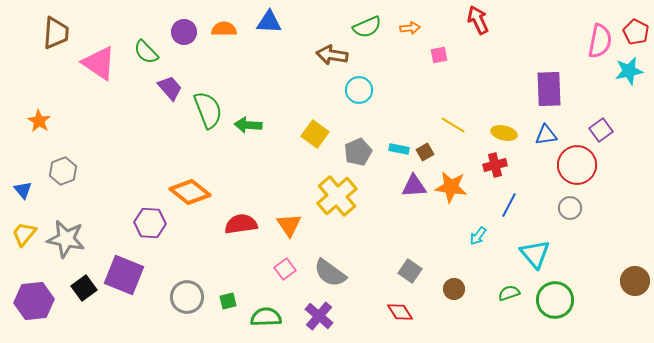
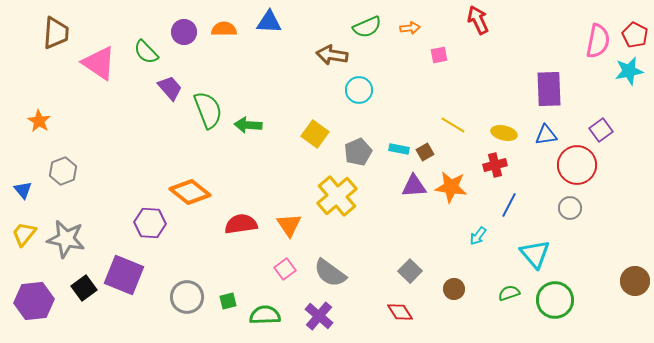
red pentagon at (636, 32): moved 1 px left, 3 px down
pink semicircle at (600, 41): moved 2 px left
gray square at (410, 271): rotated 10 degrees clockwise
green semicircle at (266, 317): moved 1 px left, 2 px up
